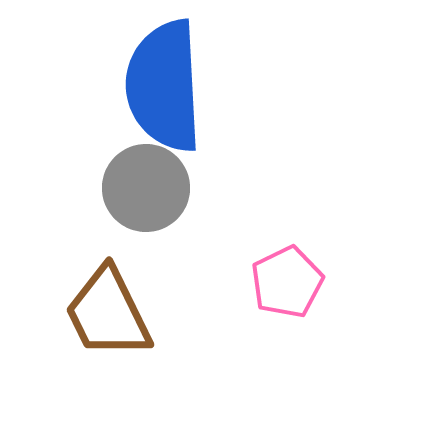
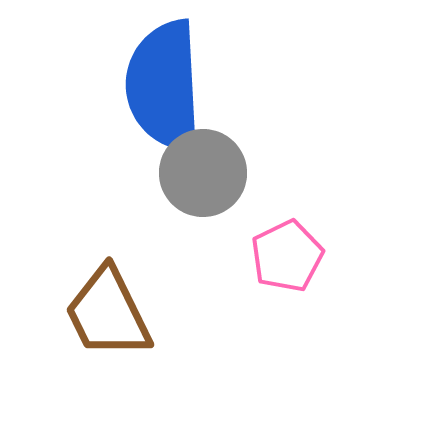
gray circle: moved 57 px right, 15 px up
pink pentagon: moved 26 px up
